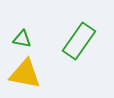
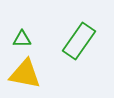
green triangle: rotated 12 degrees counterclockwise
